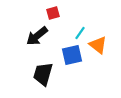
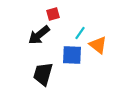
red square: moved 1 px down
black arrow: moved 2 px right, 1 px up
blue square: rotated 15 degrees clockwise
